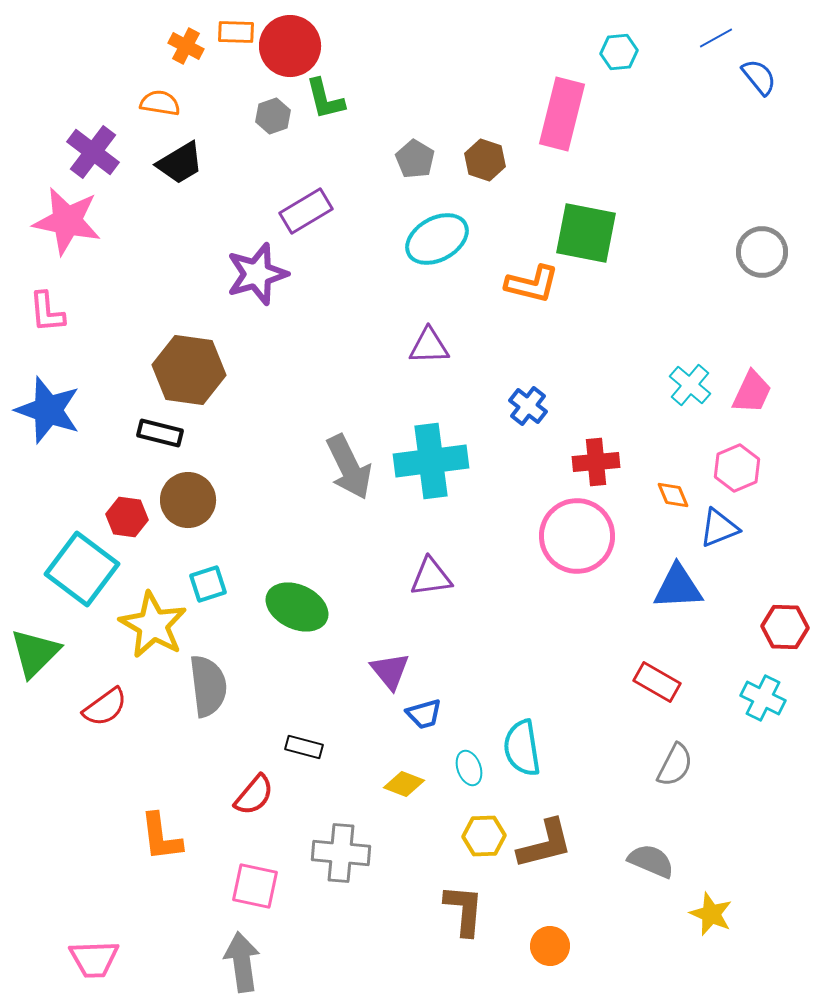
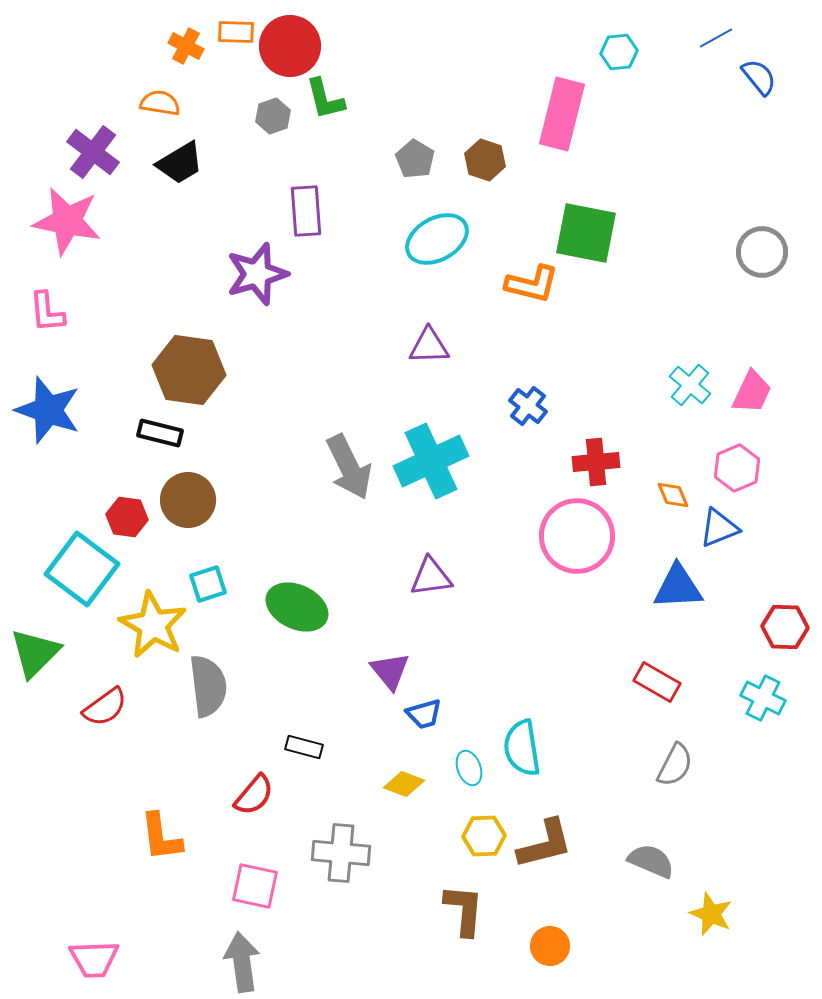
purple rectangle at (306, 211): rotated 63 degrees counterclockwise
cyan cross at (431, 461): rotated 18 degrees counterclockwise
